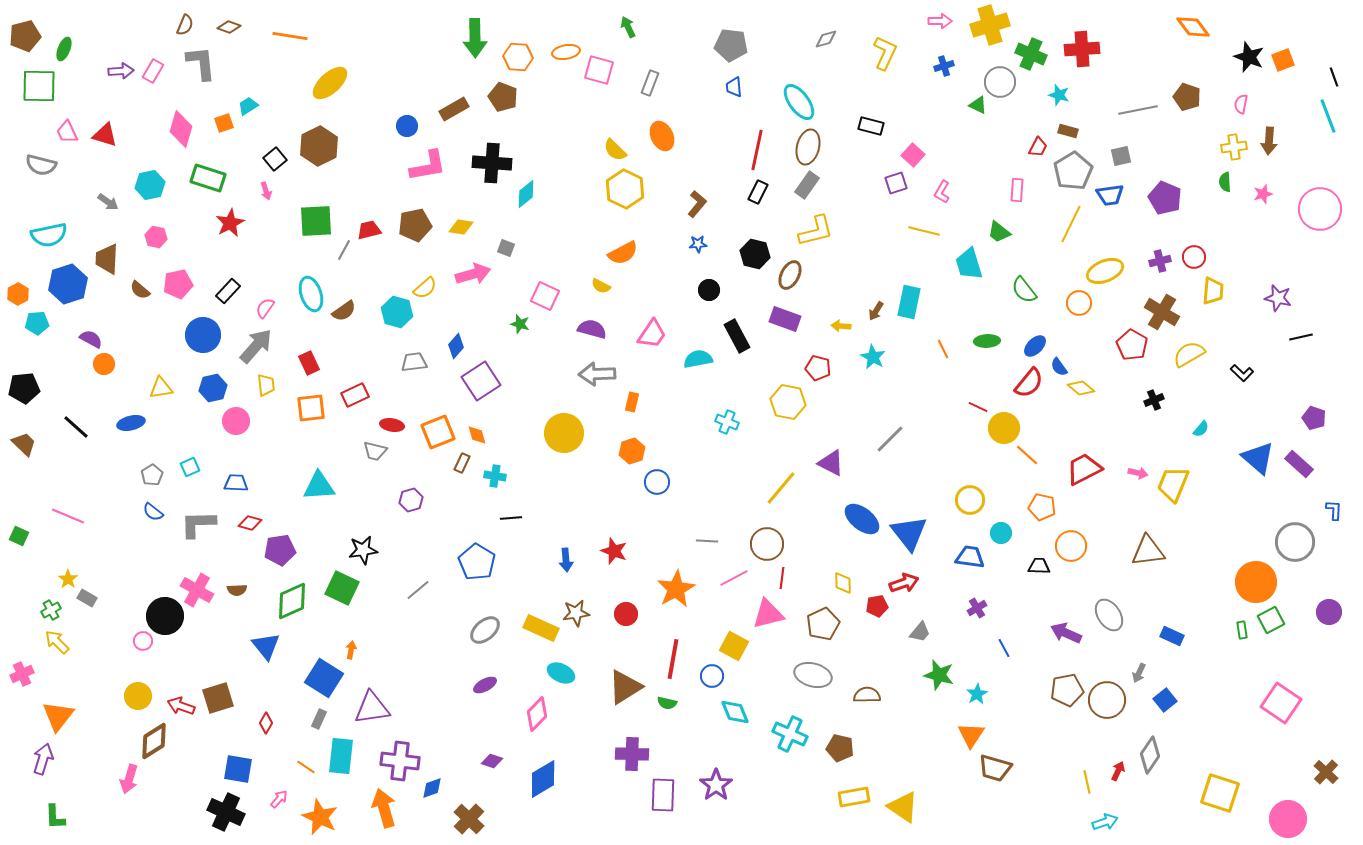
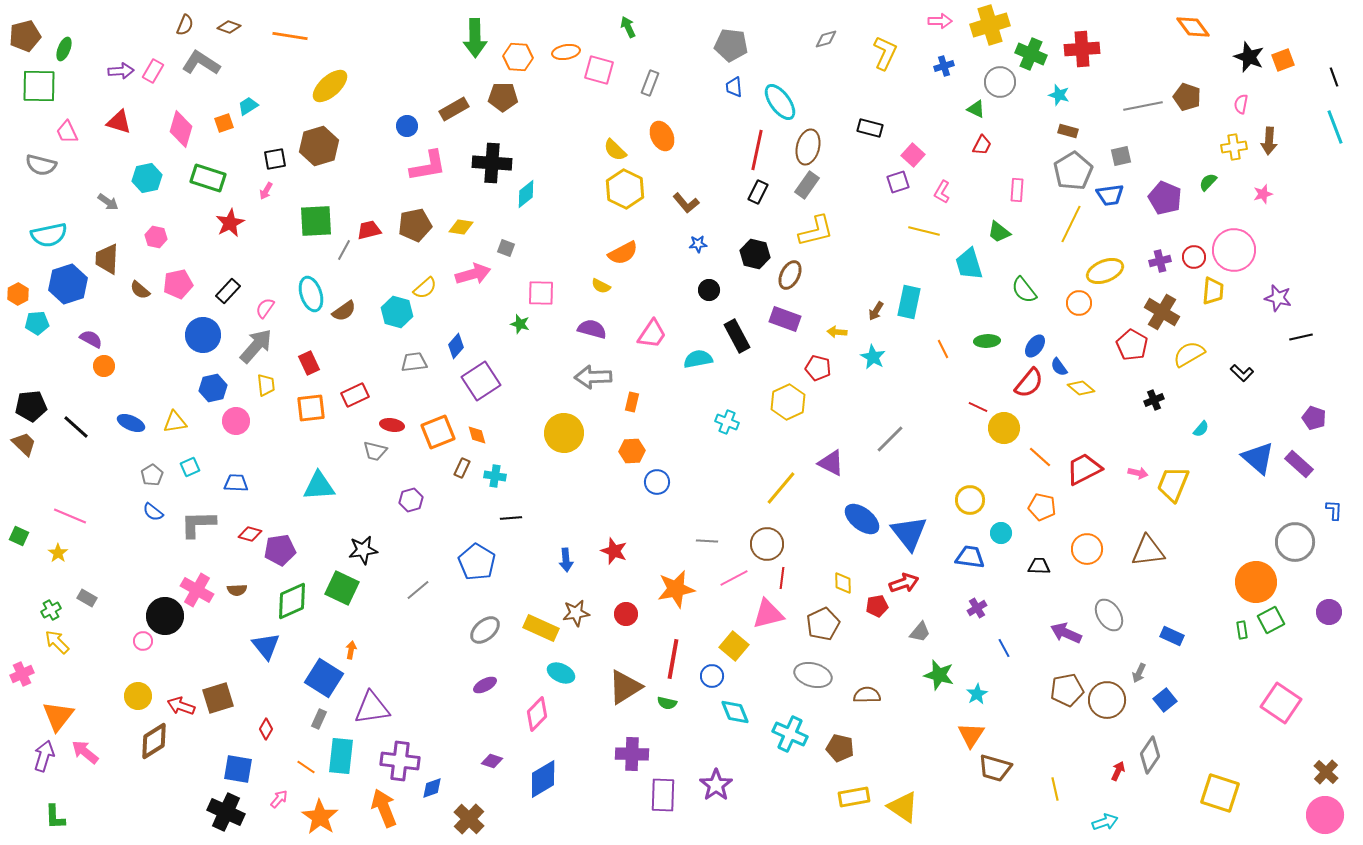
gray L-shape at (201, 63): rotated 51 degrees counterclockwise
yellow ellipse at (330, 83): moved 3 px down
brown pentagon at (503, 97): rotated 20 degrees counterclockwise
cyan ellipse at (799, 102): moved 19 px left
green triangle at (978, 105): moved 2 px left, 4 px down
gray line at (1138, 110): moved 5 px right, 4 px up
cyan line at (1328, 116): moved 7 px right, 11 px down
black rectangle at (871, 126): moved 1 px left, 2 px down
red triangle at (105, 135): moved 14 px right, 13 px up
brown hexagon at (319, 146): rotated 9 degrees clockwise
red trapezoid at (1038, 147): moved 56 px left, 2 px up
black square at (275, 159): rotated 30 degrees clockwise
green semicircle at (1225, 182): moved 17 px left; rotated 48 degrees clockwise
purple square at (896, 183): moved 2 px right, 1 px up
cyan hexagon at (150, 185): moved 3 px left, 7 px up
pink arrow at (266, 191): rotated 48 degrees clockwise
brown L-shape at (697, 204): moved 11 px left, 1 px up; rotated 100 degrees clockwise
pink circle at (1320, 209): moved 86 px left, 41 px down
pink square at (545, 296): moved 4 px left, 3 px up; rotated 24 degrees counterclockwise
yellow arrow at (841, 326): moved 4 px left, 6 px down
blue ellipse at (1035, 346): rotated 10 degrees counterclockwise
orange circle at (104, 364): moved 2 px down
gray arrow at (597, 374): moved 4 px left, 3 px down
black pentagon at (24, 388): moved 7 px right, 18 px down
yellow triangle at (161, 388): moved 14 px right, 34 px down
yellow hexagon at (788, 402): rotated 24 degrees clockwise
blue ellipse at (131, 423): rotated 36 degrees clockwise
orange hexagon at (632, 451): rotated 15 degrees clockwise
orange line at (1027, 455): moved 13 px right, 2 px down
brown rectangle at (462, 463): moved 5 px down
pink line at (68, 516): moved 2 px right
red diamond at (250, 523): moved 11 px down
orange circle at (1071, 546): moved 16 px right, 3 px down
yellow star at (68, 579): moved 10 px left, 26 px up
orange star at (676, 589): rotated 18 degrees clockwise
yellow square at (734, 646): rotated 12 degrees clockwise
red diamond at (266, 723): moved 6 px down
purple arrow at (43, 759): moved 1 px right, 3 px up
pink arrow at (129, 779): moved 44 px left, 27 px up; rotated 112 degrees clockwise
yellow line at (1087, 782): moved 32 px left, 7 px down
orange arrow at (384, 808): rotated 6 degrees counterclockwise
orange star at (320, 817): rotated 9 degrees clockwise
pink circle at (1288, 819): moved 37 px right, 4 px up
